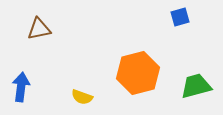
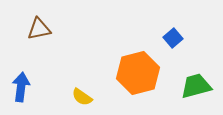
blue square: moved 7 px left, 21 px down; rotated 24 degrees counterclockwise
yellow semicircle: rotated 15 degrees clockwise
